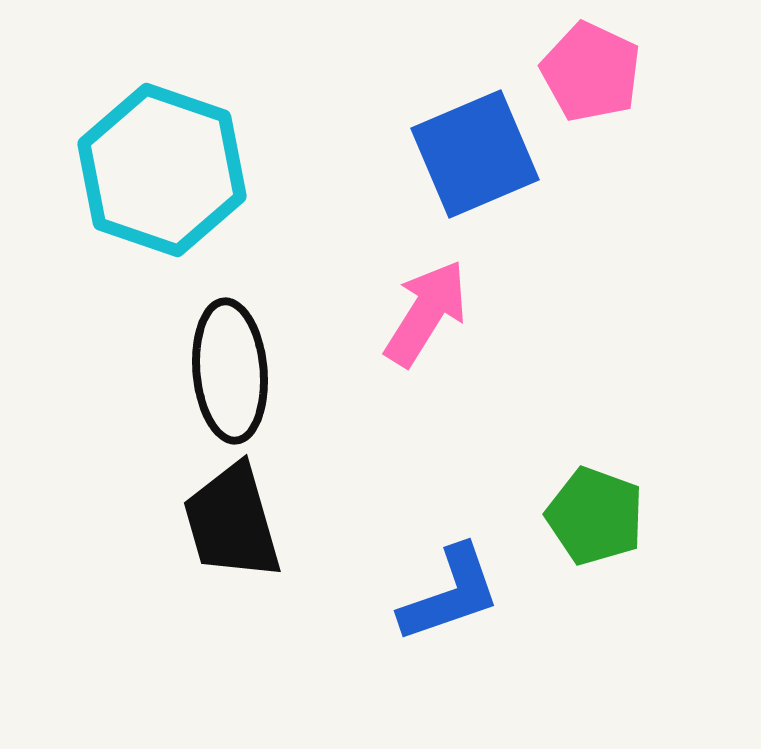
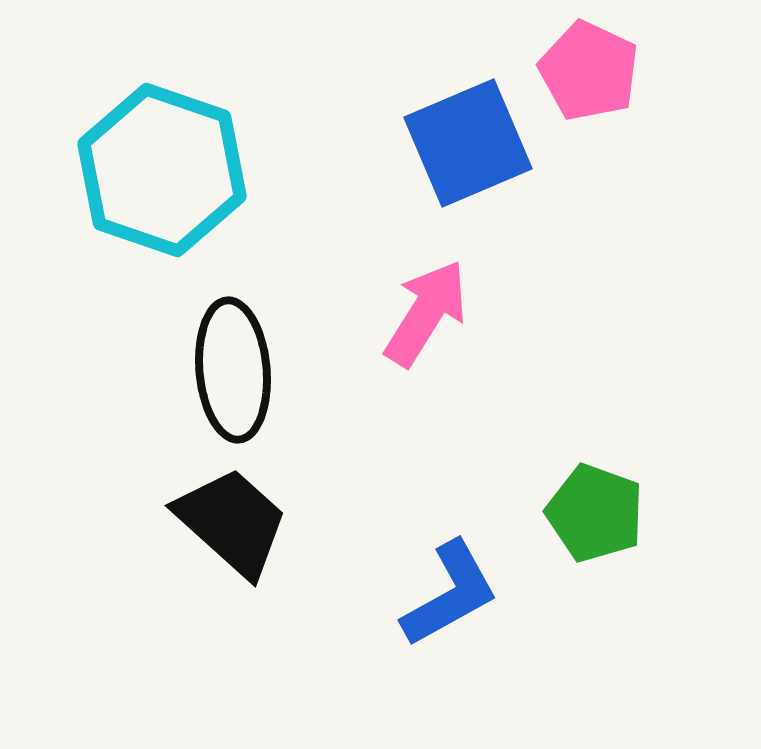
pink pentagon: moved 2 px left, 1 px up
blue square: moved 7 px left, 11 px up
black ellipse: moved 3 px right, 1 px up
green pentagon: moved 3 px up
black trapezoid: rotated 148 degrees clockwise
blue L-shape: rotated 10 degrees counterclockwise
